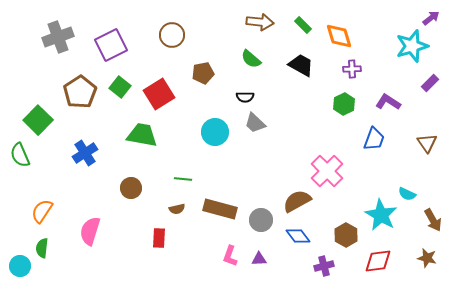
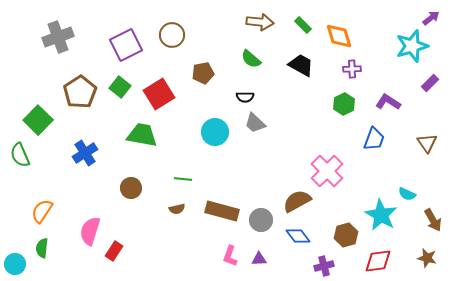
purple square at (111, 45): moved 15 px right
brown rectangle at (220, 209): moved 2 px right, 2 px down
brown hexagon at (346, 235): rotated 15 degrees clockwise
red rectangle at (159, 238): moved 45 px left, 13 px down; rotated 30 degrees clockwise
cyan circle at (20, 266): moved 5 px left, 2 px up
